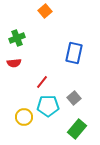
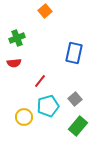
red line: moved 2 px left, 1 px up
gray square: moved 1 px right, 1 px down
cyan pentagon: rotated 15 degrees counterclockwise
green rectangle: moved 1 px right, 3 px up
